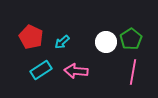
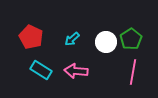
cyan arrow: moved 10 px right, 3 px up
cyan rectangle: rotated 65 degrees clockwise
